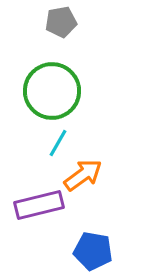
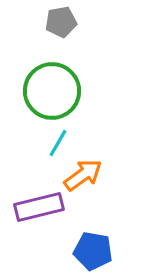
purple rectangle: moved 2 px down
